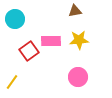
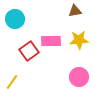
pink circle: moved 1 px right
